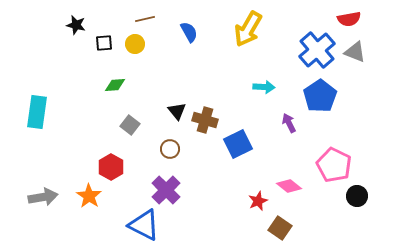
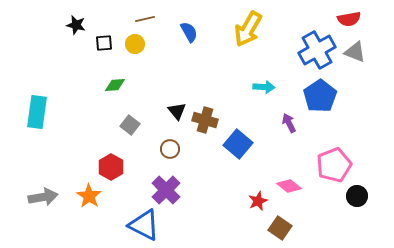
blue cross: rotated 12 degrees clockwise
blue square: rotated 24 degrees counterclockwise
pink pentagon: rotated 24 degrees clockwise
